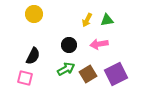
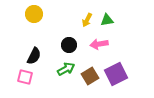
black semicircle: moved 1 px right
brown square: moved 2 px right, 2 px down
pink square: moved 1 px up
